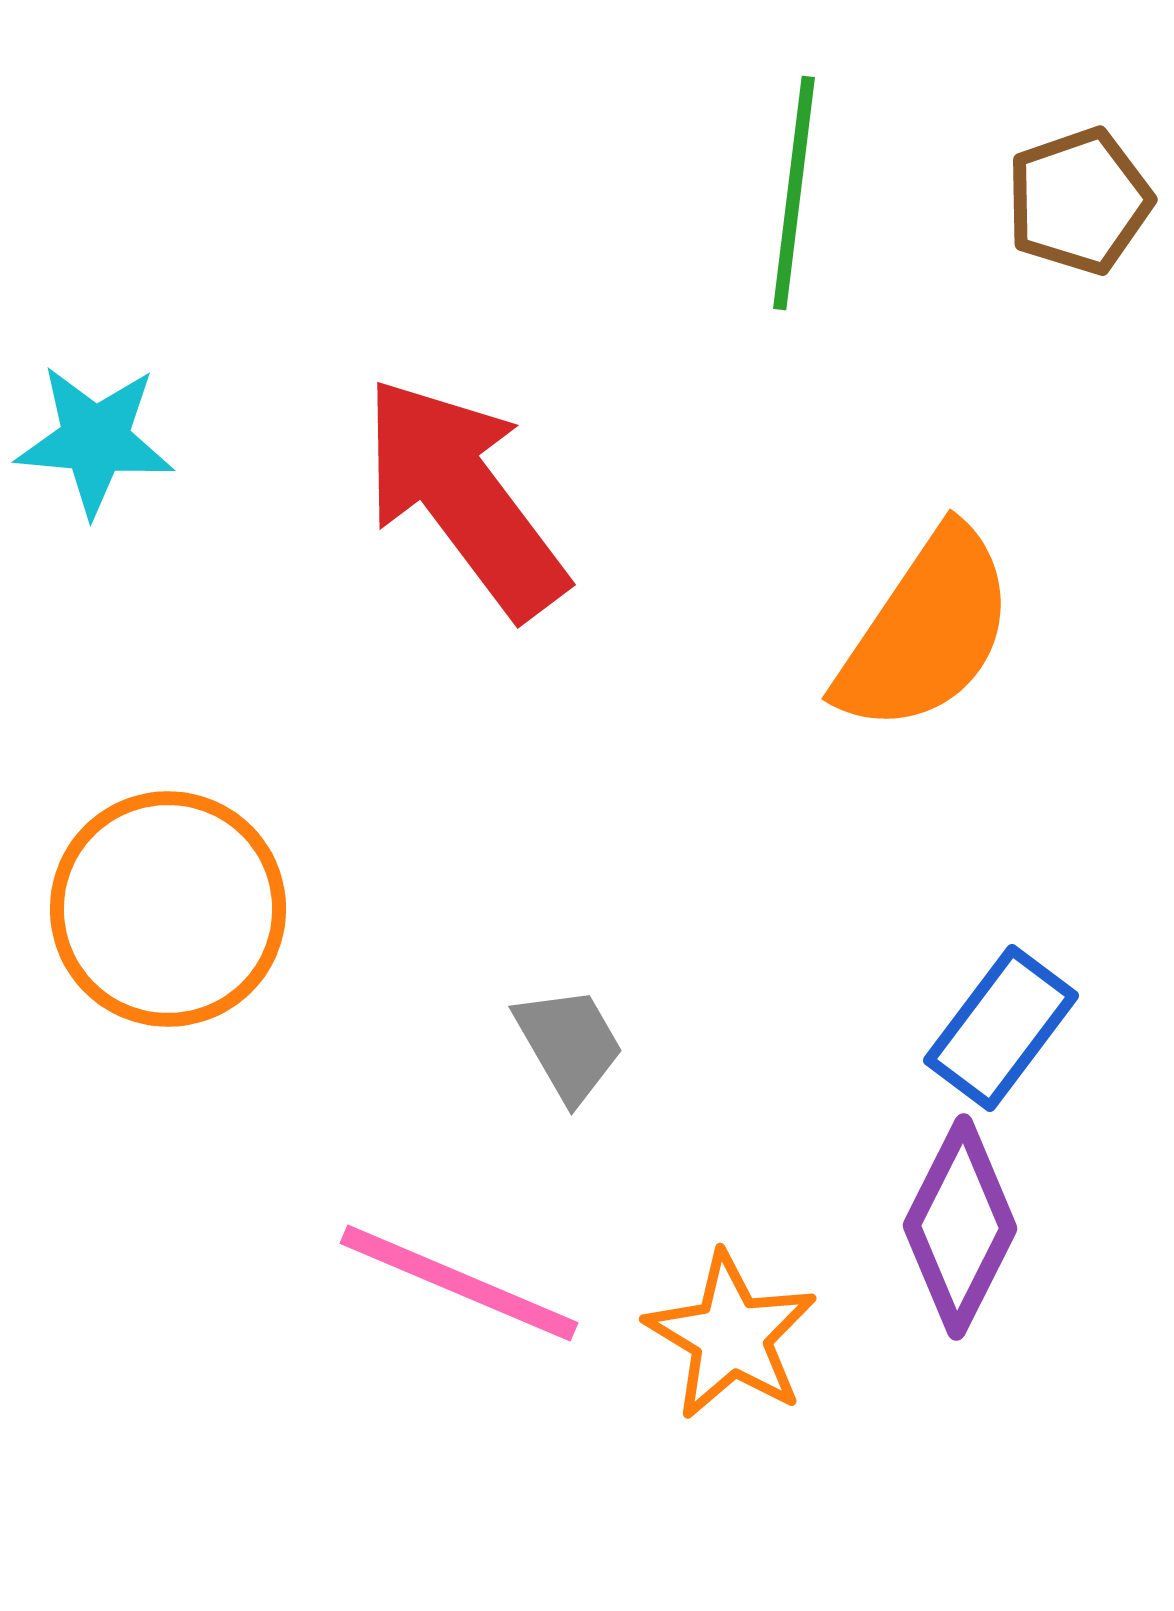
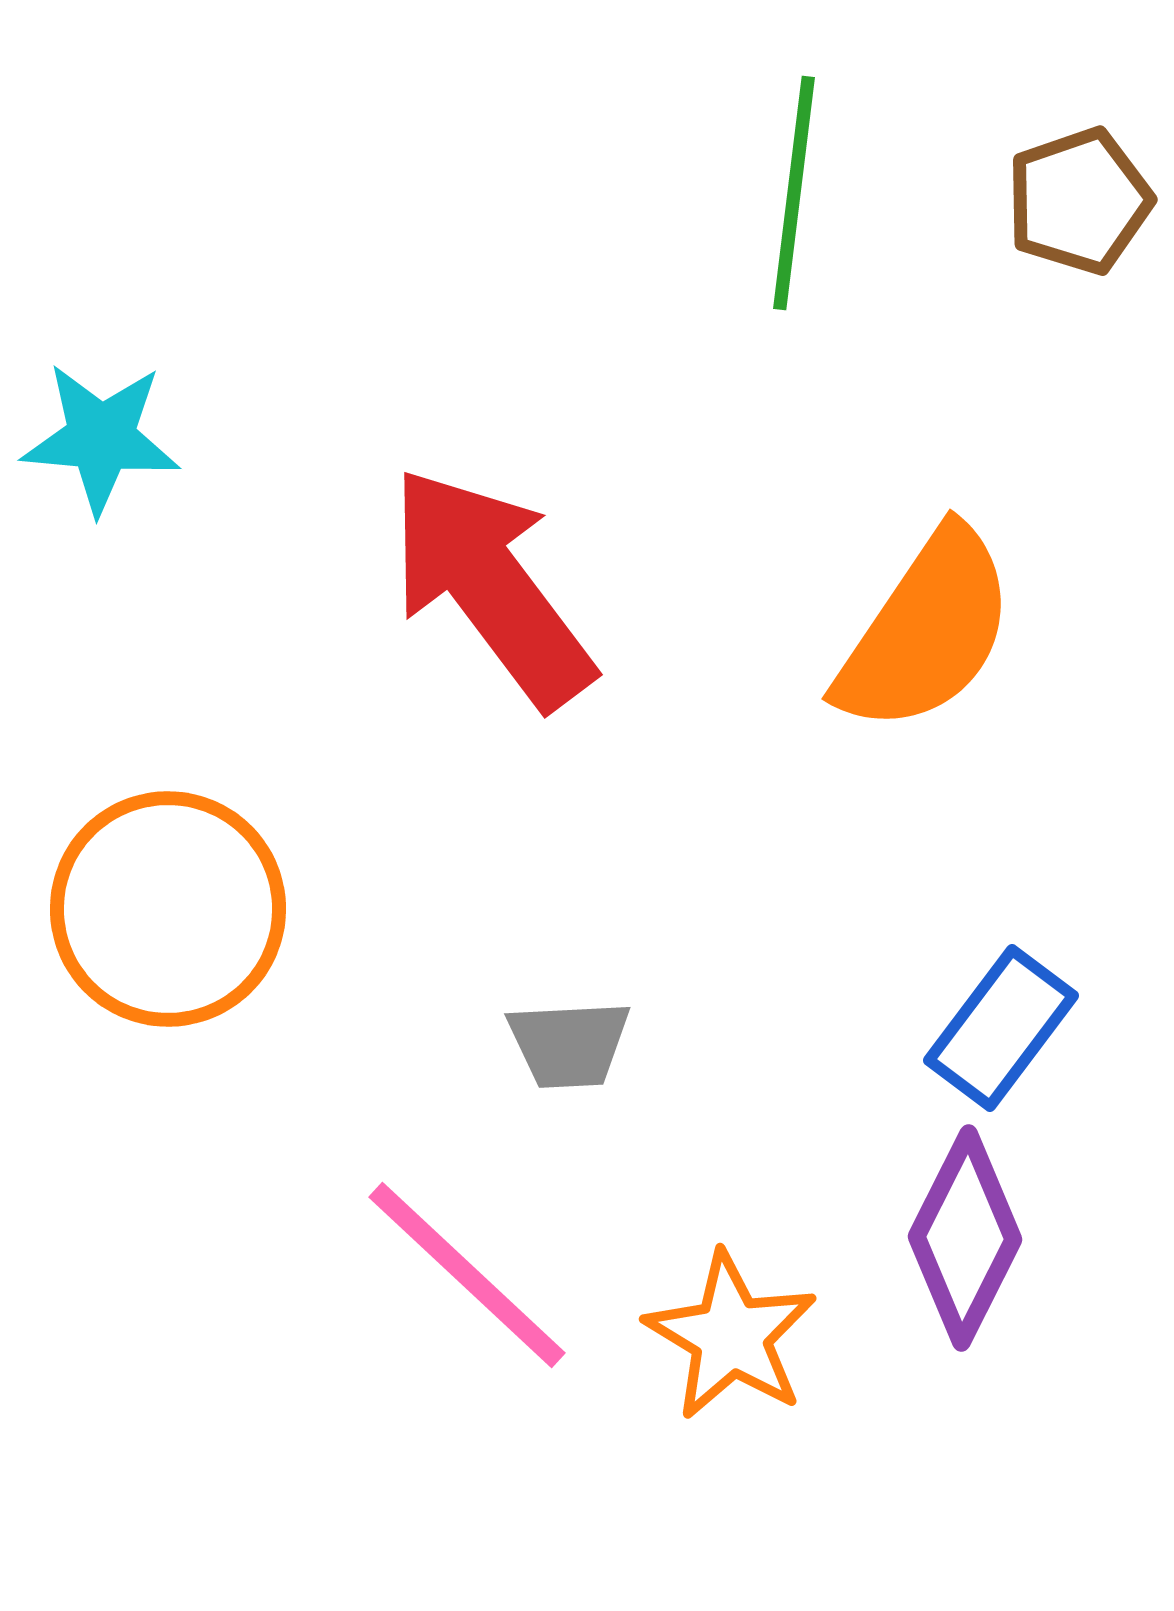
cyan star: moved 6 px right, 2 px up
red arrow: moved 27 px right, 90 px down
gray trapezoid: rotated 117 degrees clockwise
purple diamond: moved 5 px right, 11 px down
pink line: moved 8 px right, 8 px up; rotated 20 degrees clockwise
